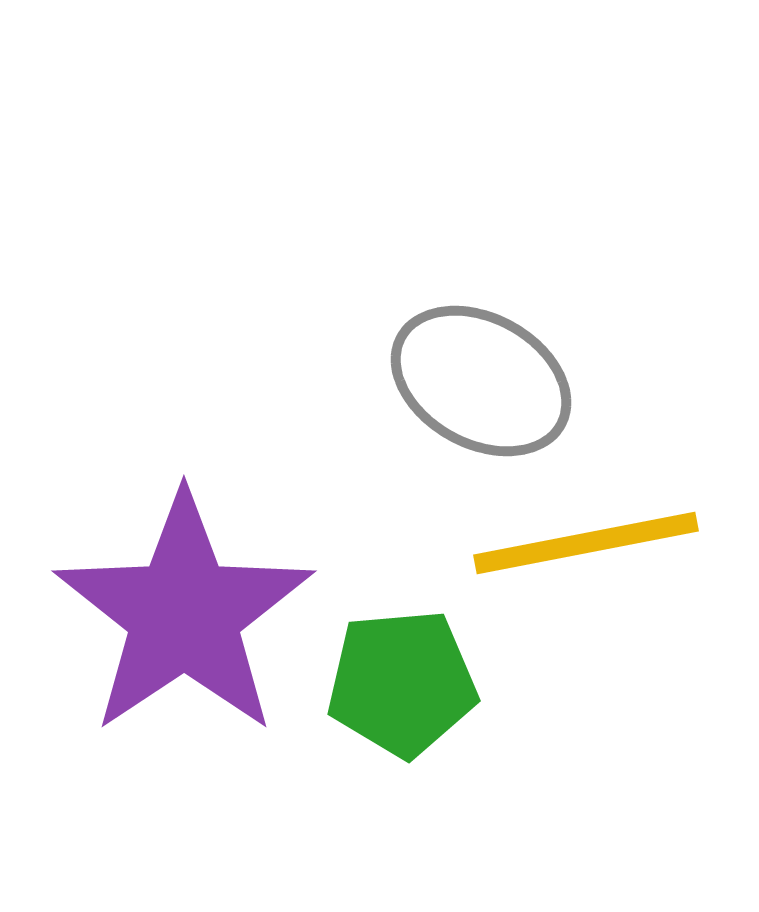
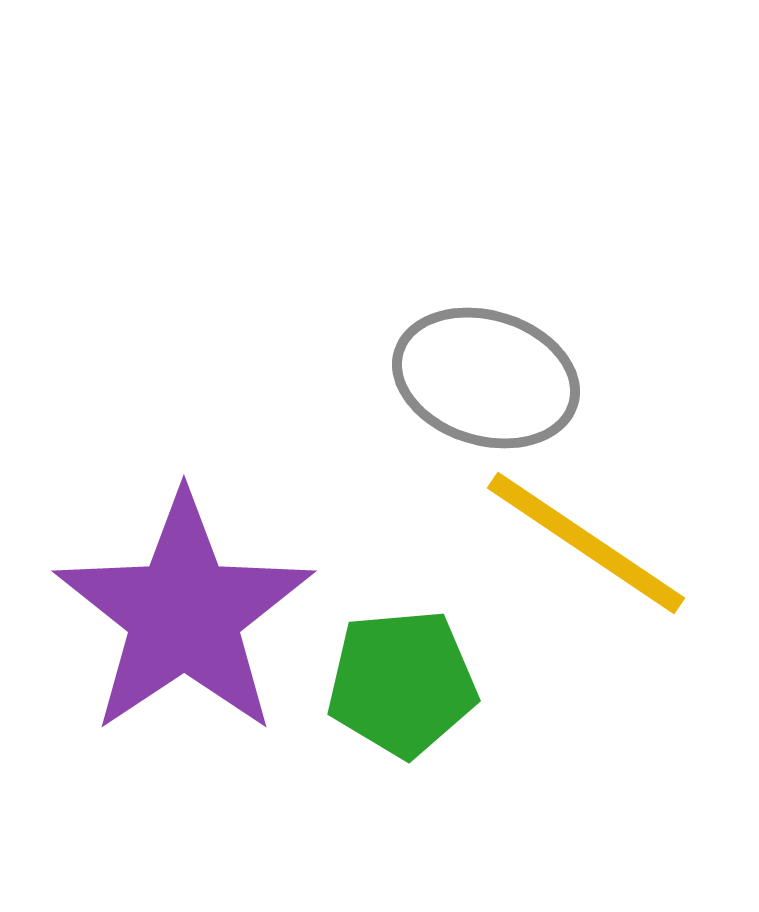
gray ellipse: moved 5 px right, 3 px up; rotated 12 degrees counterclockwise
yellow line: rotated 45 degrees clockwise
